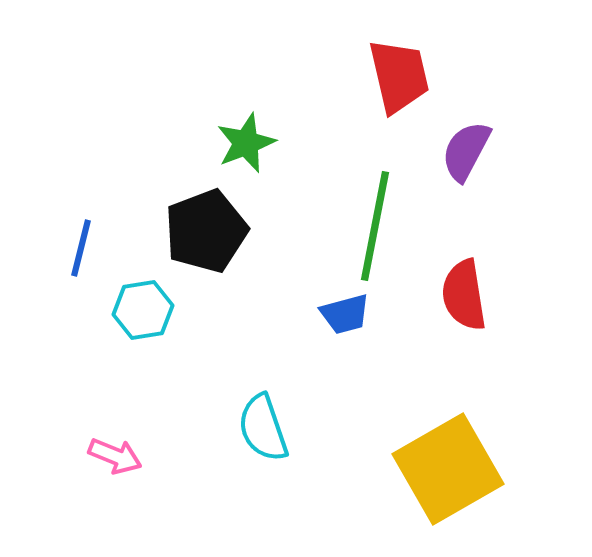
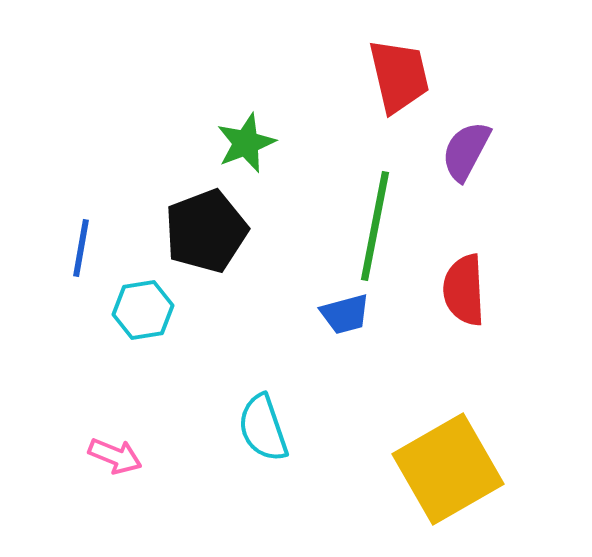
blue line: rotated 4 degrees counterclockwise
red semicircle: moved 5 px up; rotated 6 degrees clockwise
